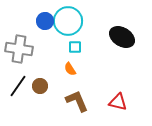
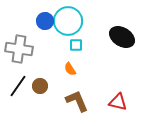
cyan square: moved 1 px right, 2 px up
